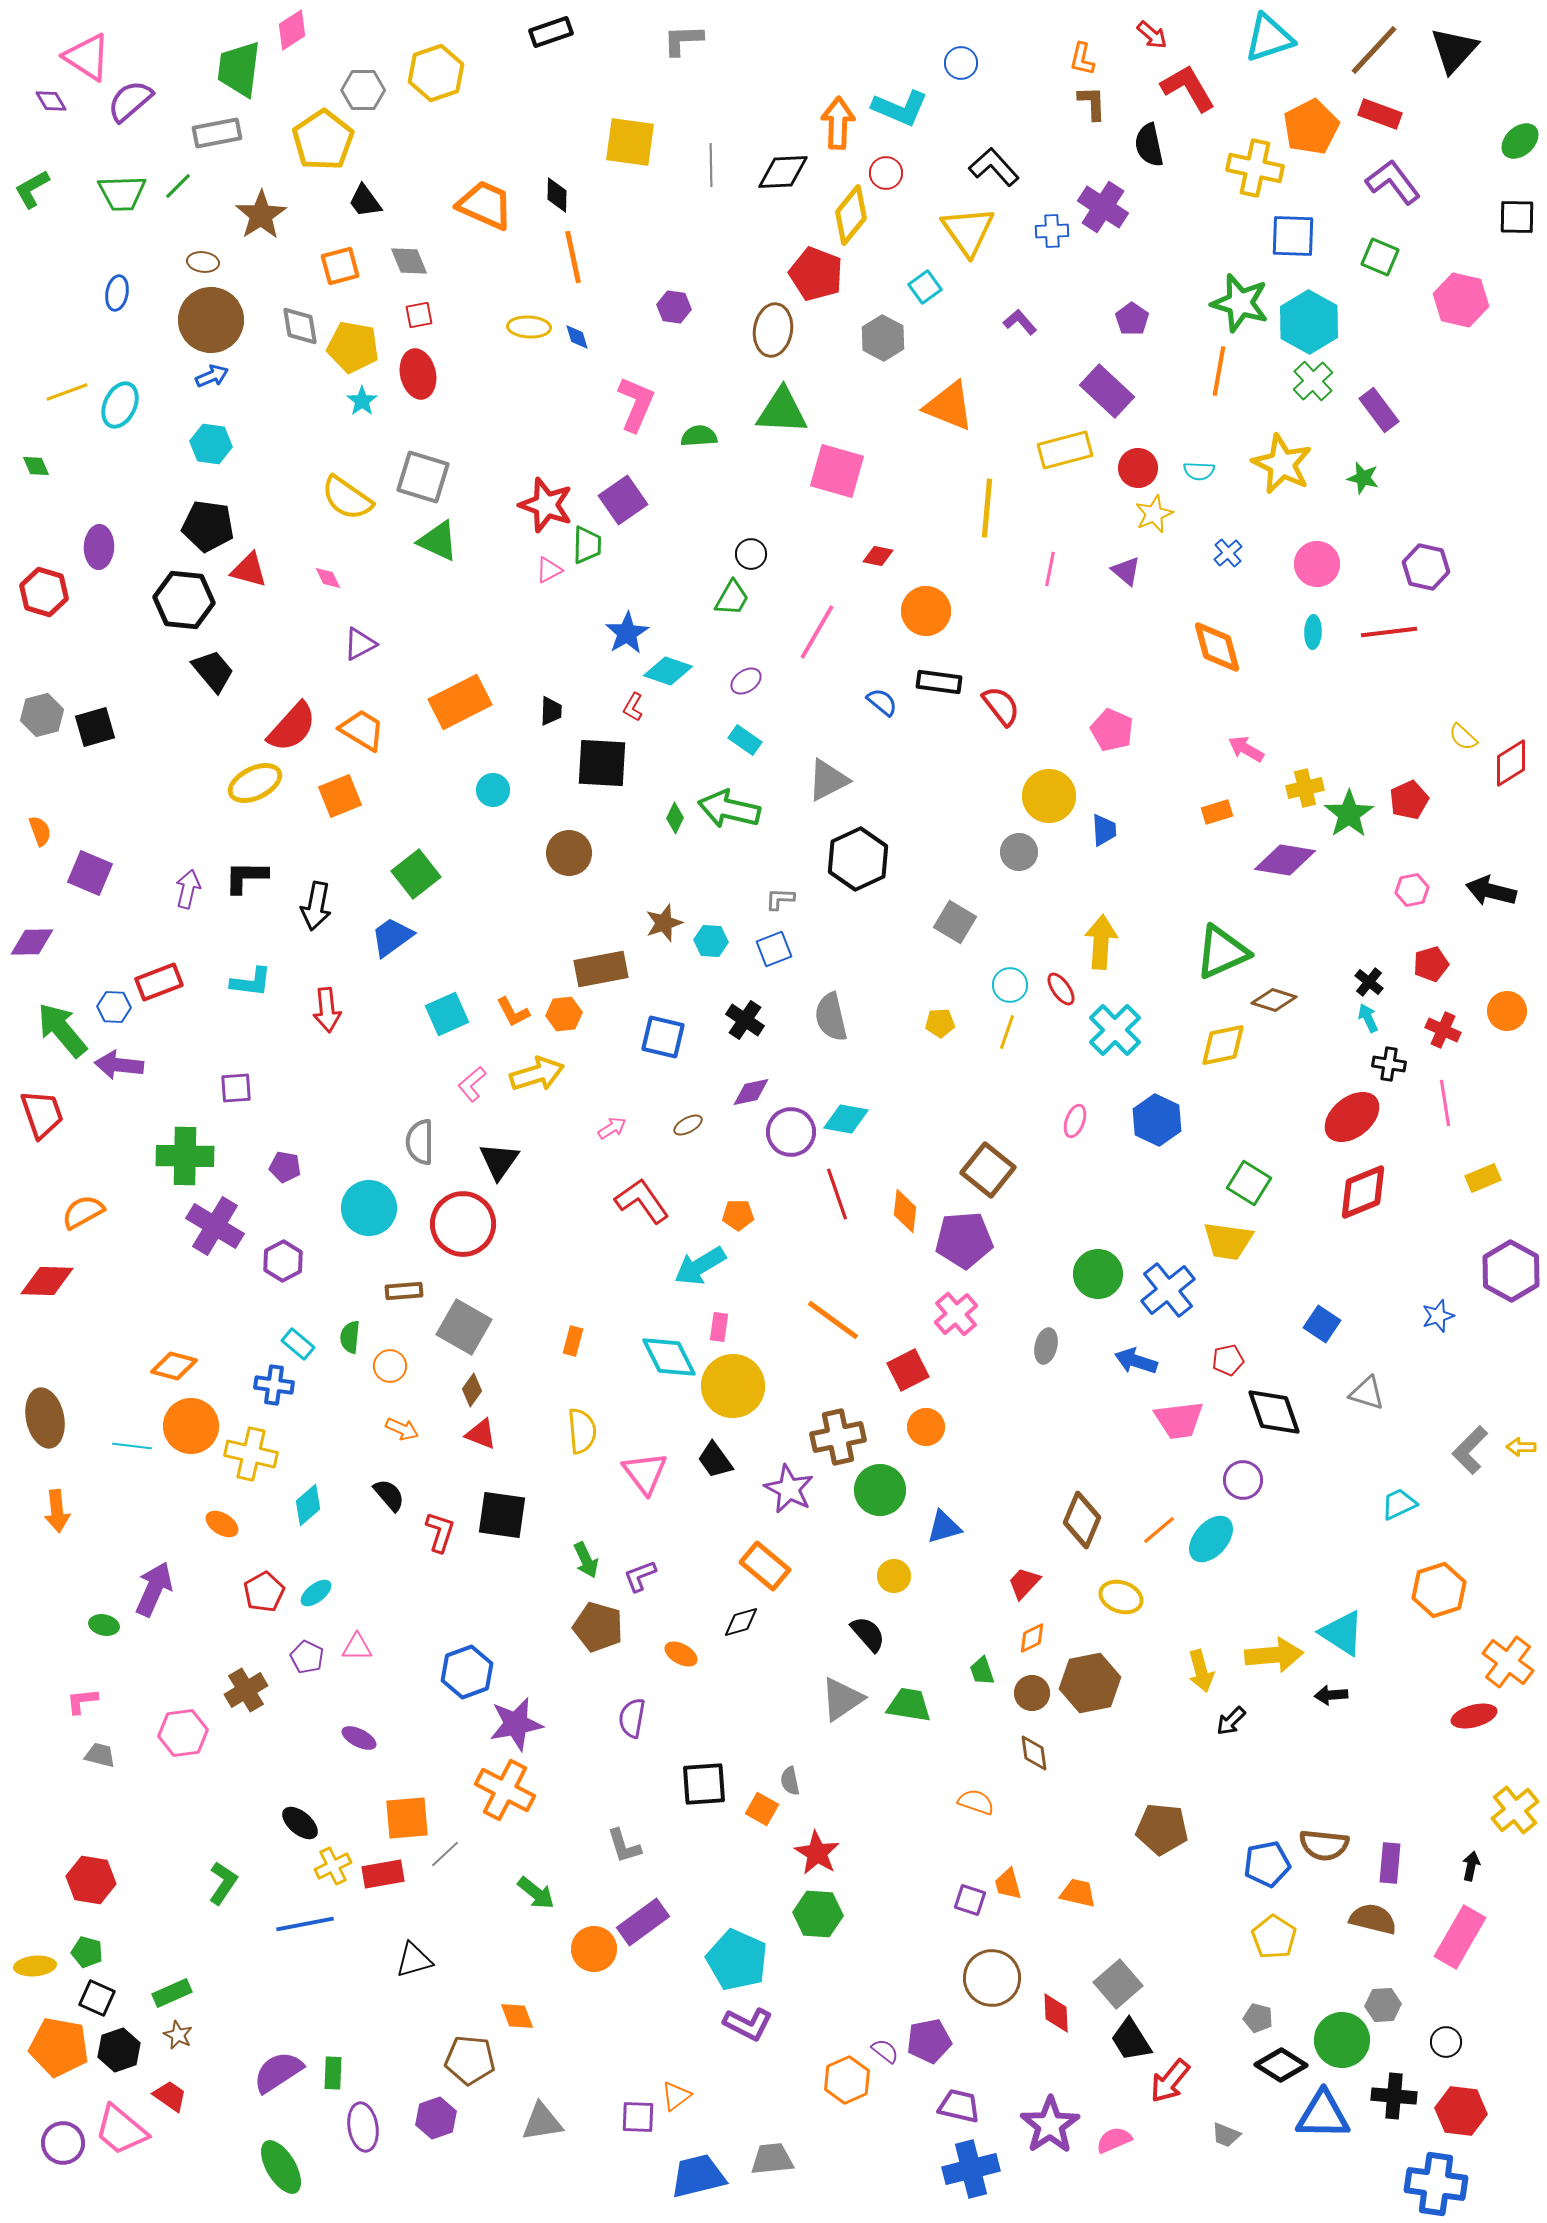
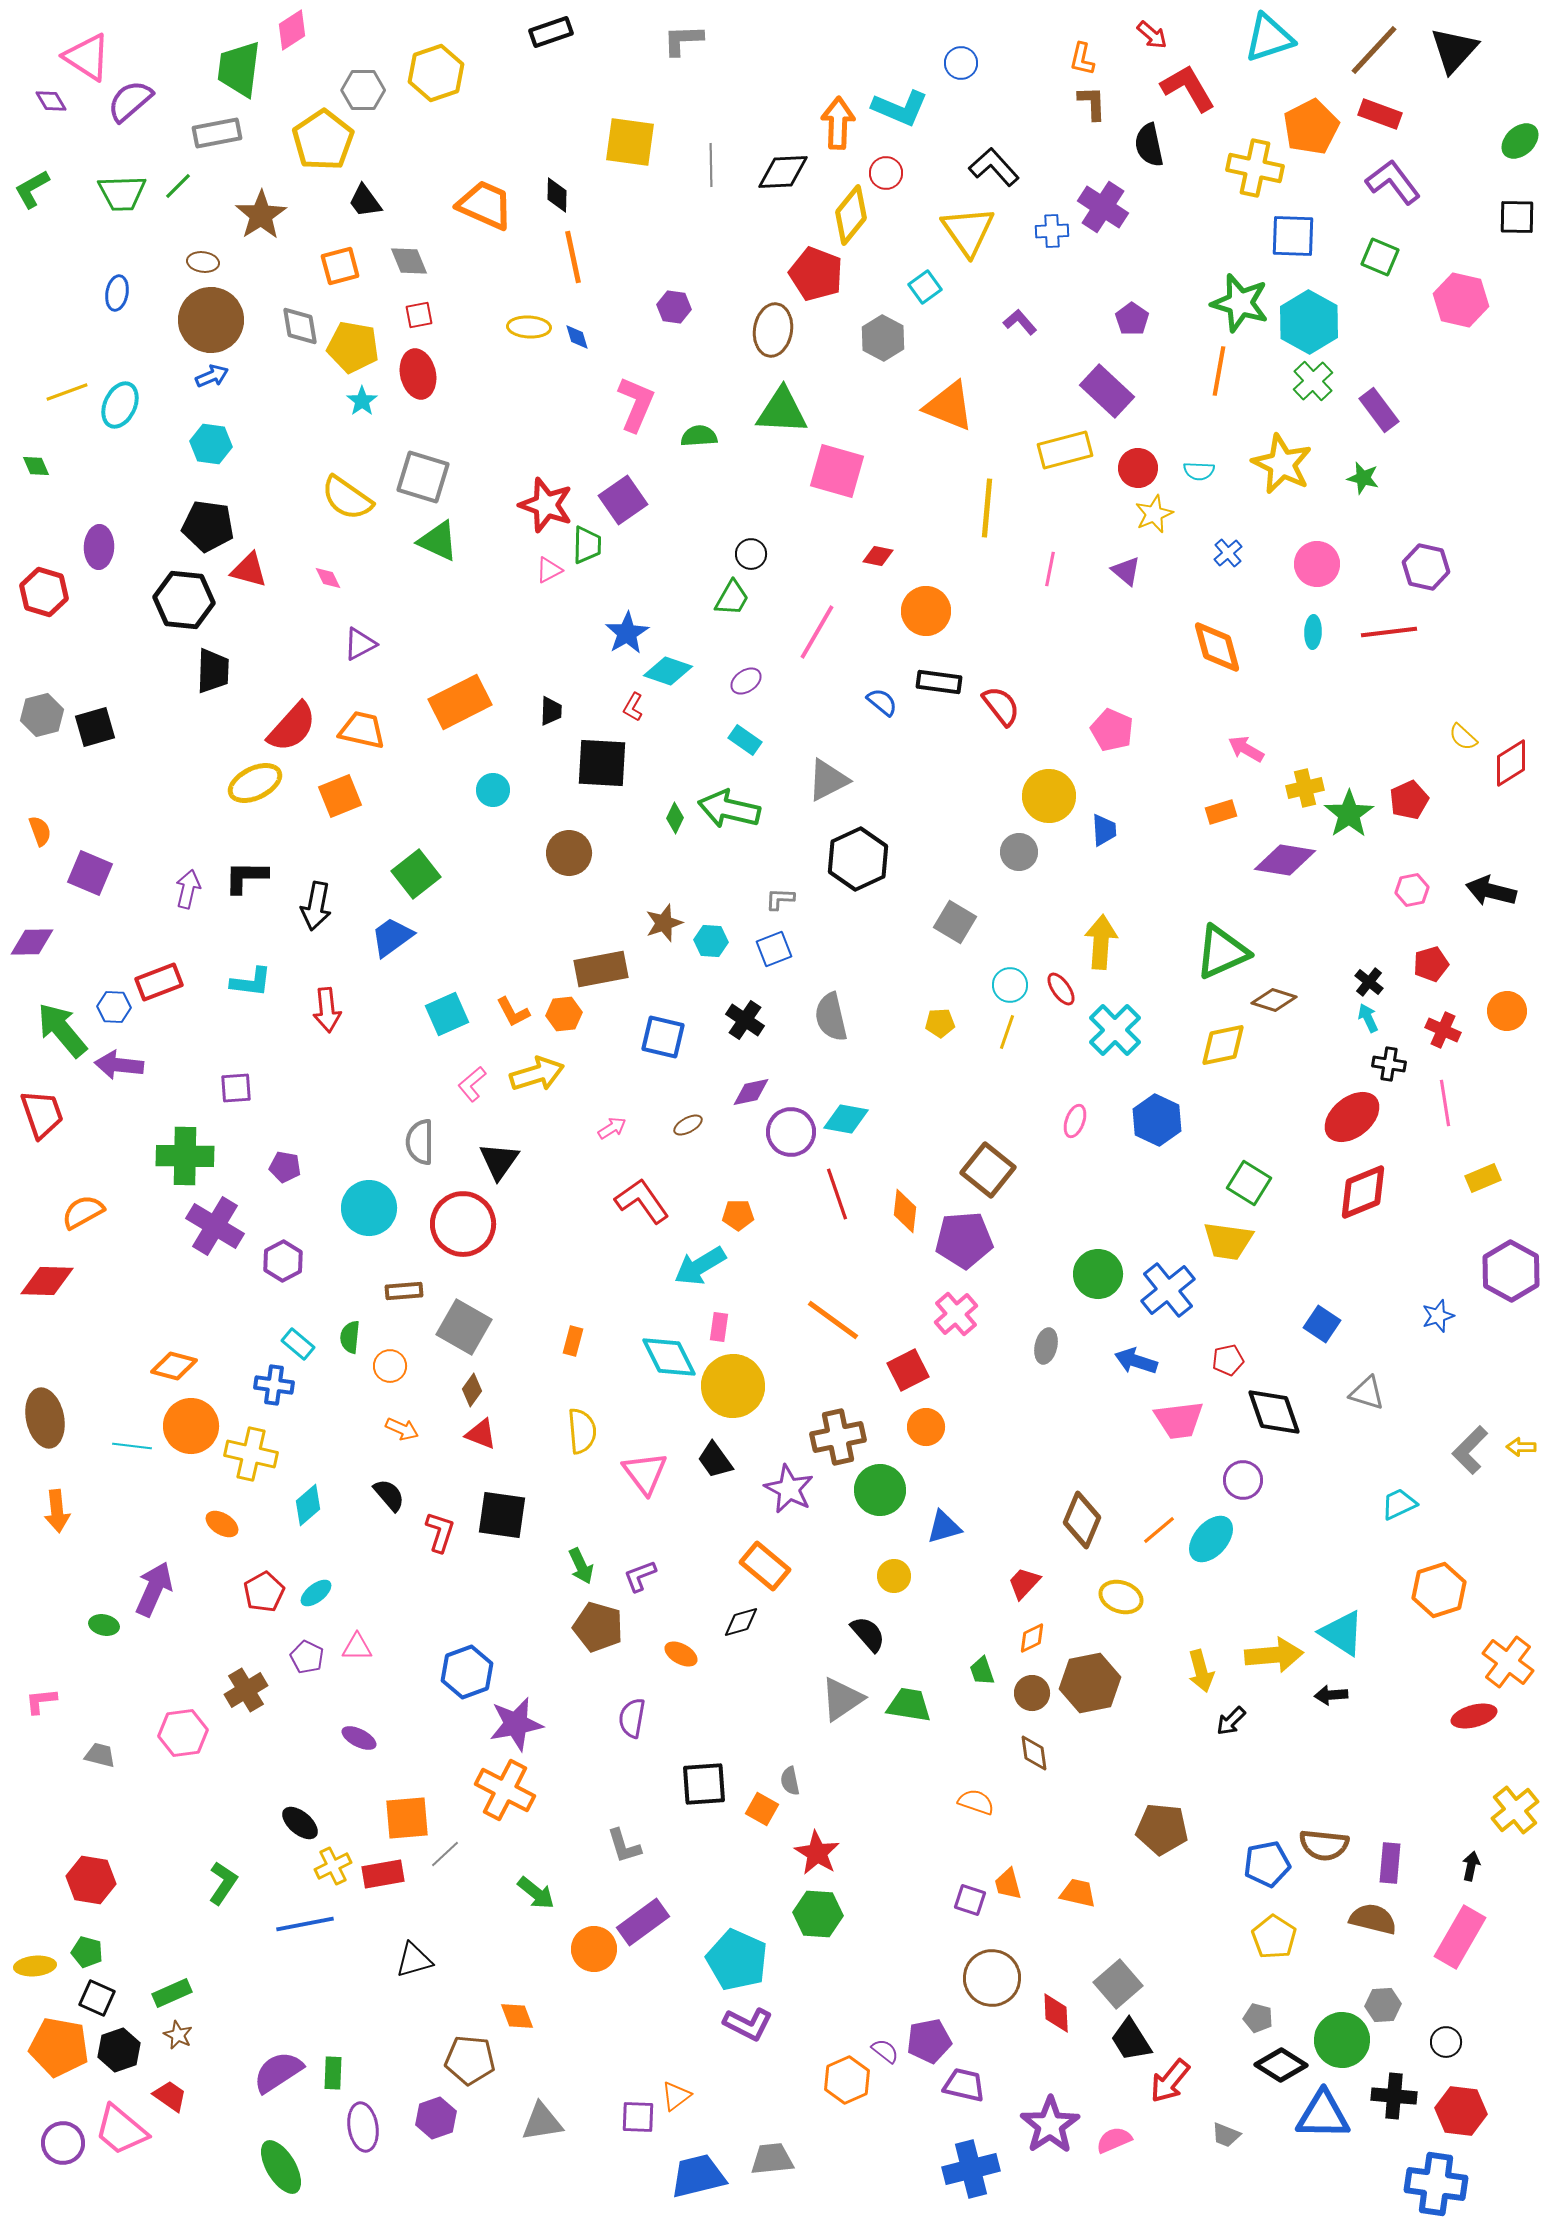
black trapezoid at (213, 671): rotated 42 degrees clockwise
orange trapezoid at (362, 730): rotated 18 degrees counterclockwise
orange rectangle at (1217, 812): moved 4 px right
green arrow at (586, 1560): moved 5 px left, 6 px down
pink L-shape at (82, 1701): moved 41 px left
purple trapezoid at (959, 2106): moved 5 px right, 21 px up
